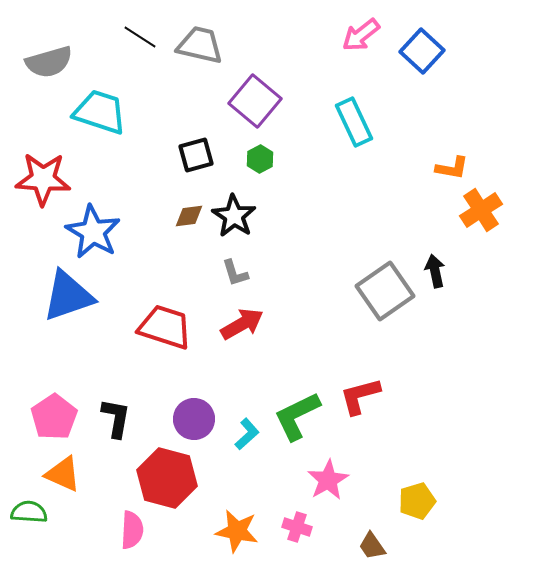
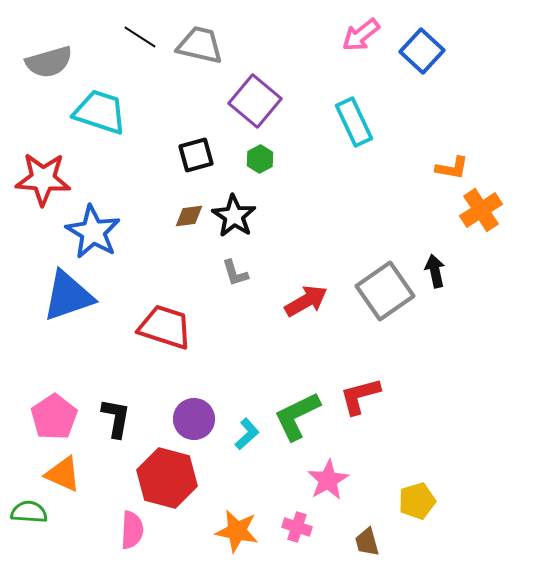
red arrow: moved 64 px right, 23 px up
brown trapezoid: moved 5 px left, 4 px up; rotated 20 degrees clockwise
